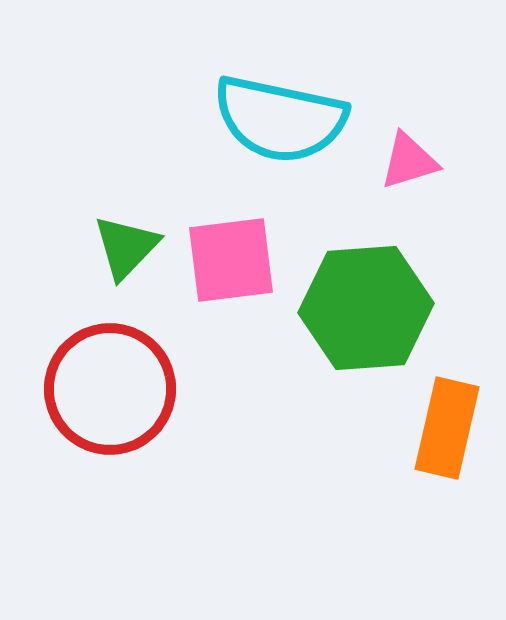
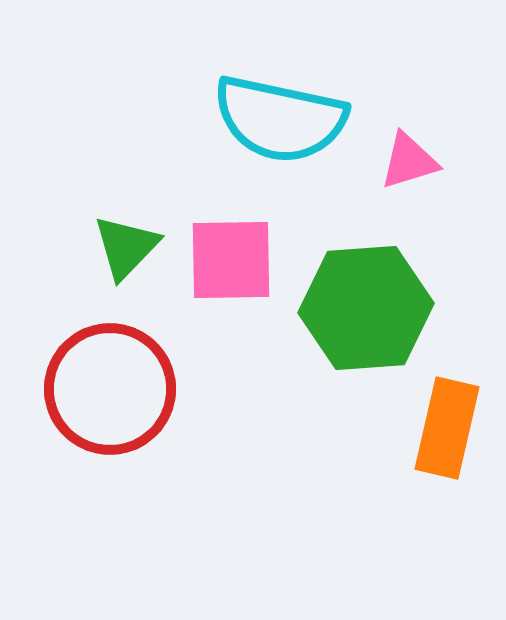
pink square: rotated 6 degrees clockwise
